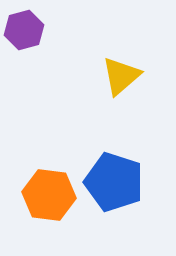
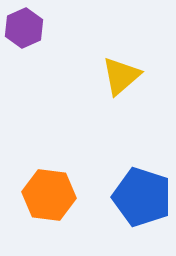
purple hexagon: moved 2 px up; rotated 9 degrees counterclockwise
blue pentagon: moved 28 px right, 15 px down
